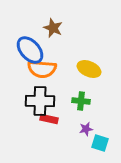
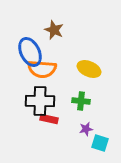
brown star: moved 1 px right, 2 px down
blue ellipse: moved 2 px down; rotated 16 degrees clockwise
